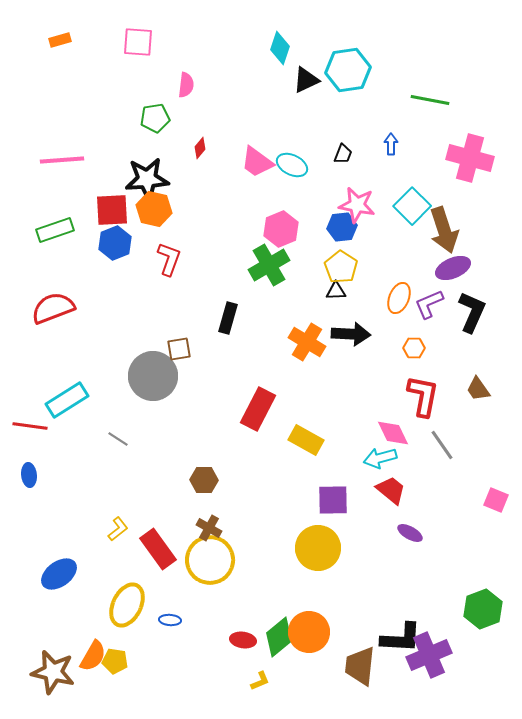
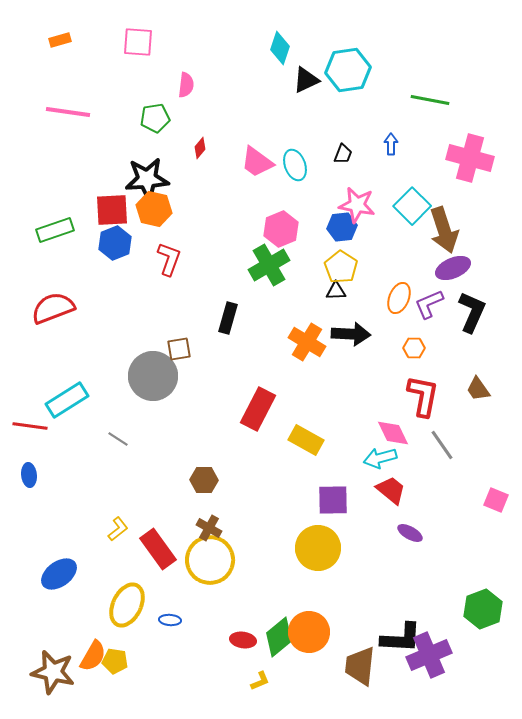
pink line at (62, 160): moved 6 px right, 48 px up; rotated 12 degrees clockwise
cyan ellipse at (292, 165): moved 3 px right; rotated 44 degrees clockwise
